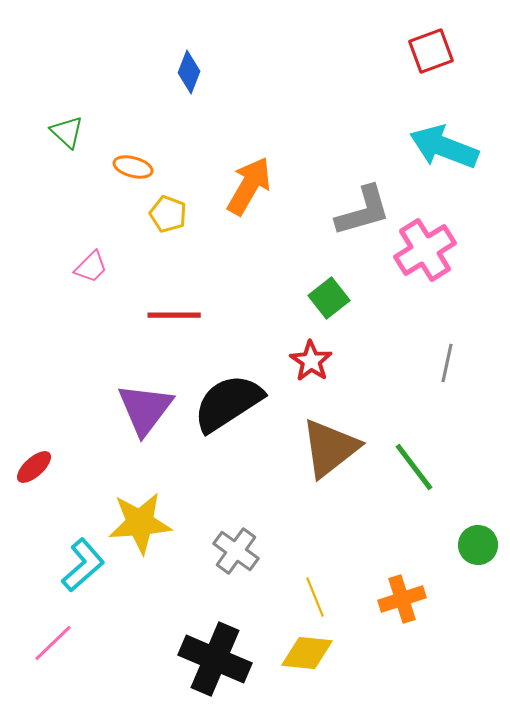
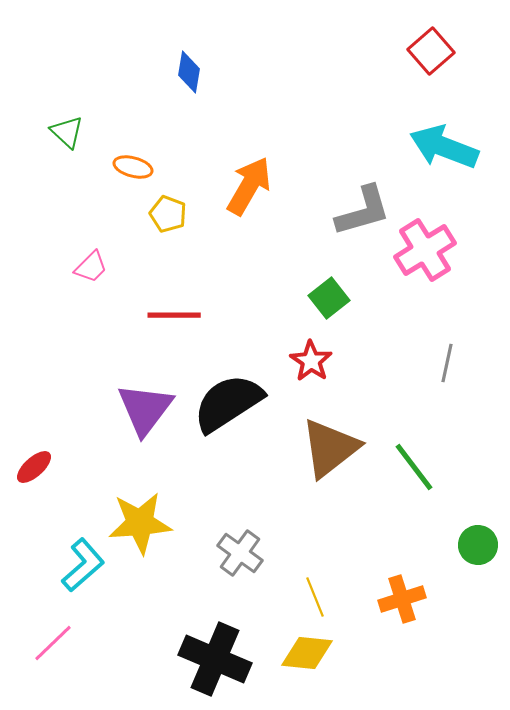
red square: rotated 21 degrees counterclockwise
blue diamond: rotated 12 degrees counterclockwise
gray cross: moved 4 px right, 2 px down
